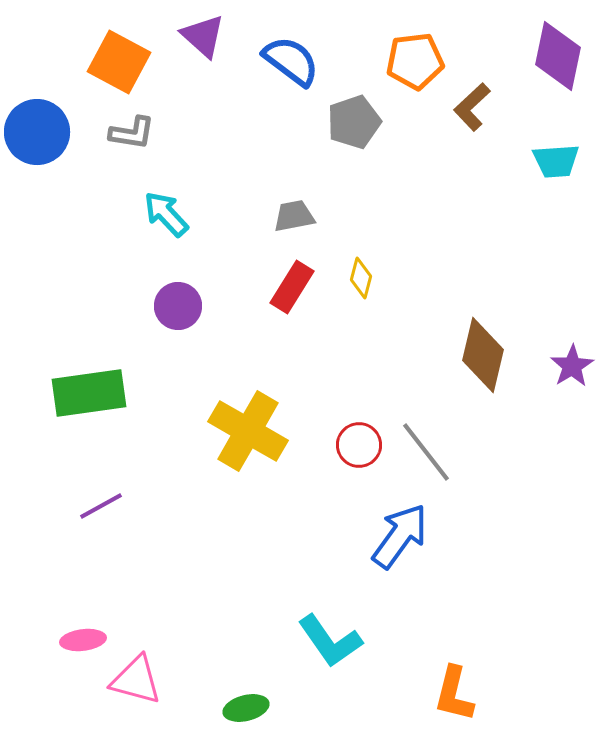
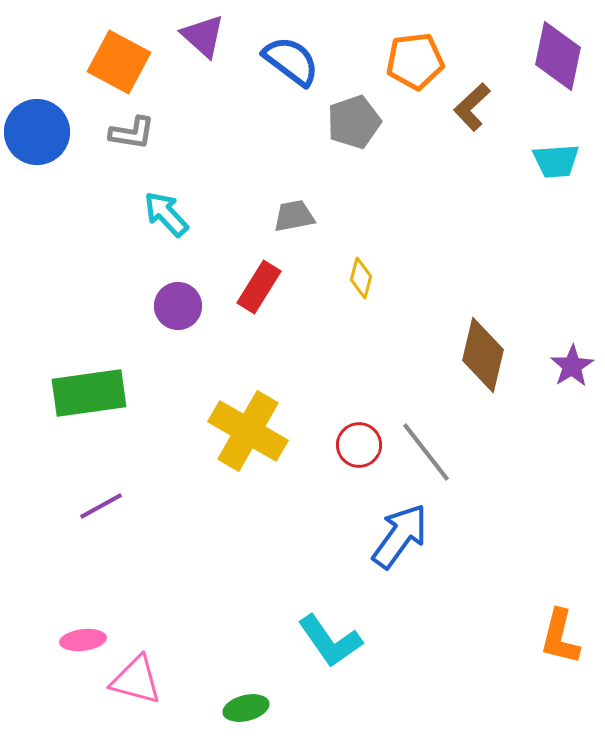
red rectangle: moved 33 px left
orange L-shape: moved 106 px right, 57 px up
